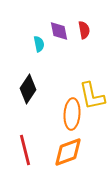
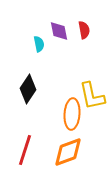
red line: rotated 32 degrees clockwise
